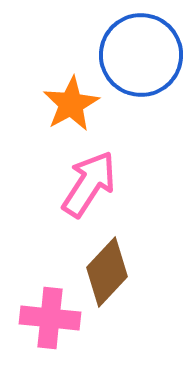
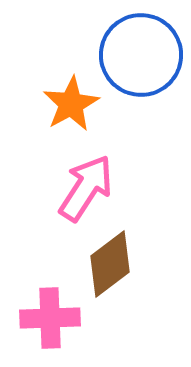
pink arrow: moved 3 px left, 4 px down
brown diamond: moved 3 px right, 8 px up; rotated 10 degrees clockwise
pink cross: rotated 8 degrees counterclockwise
